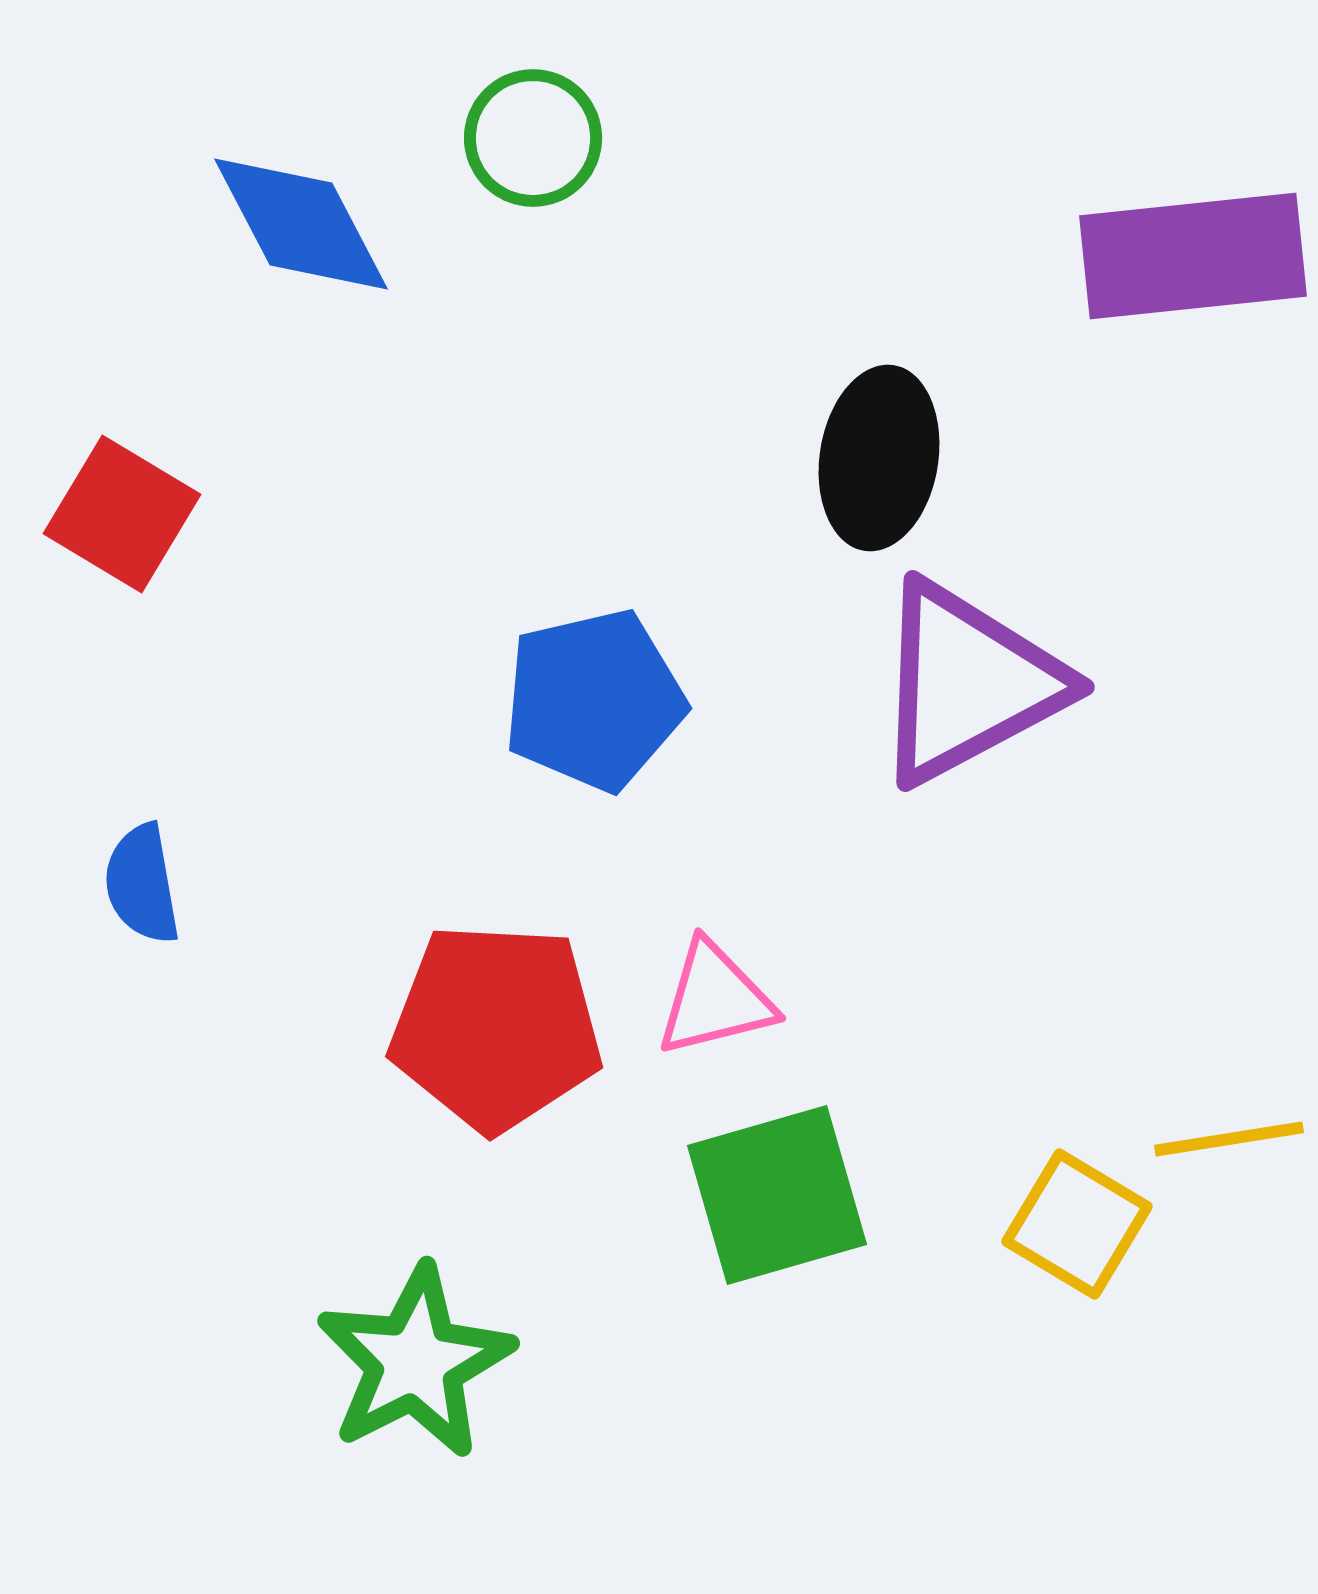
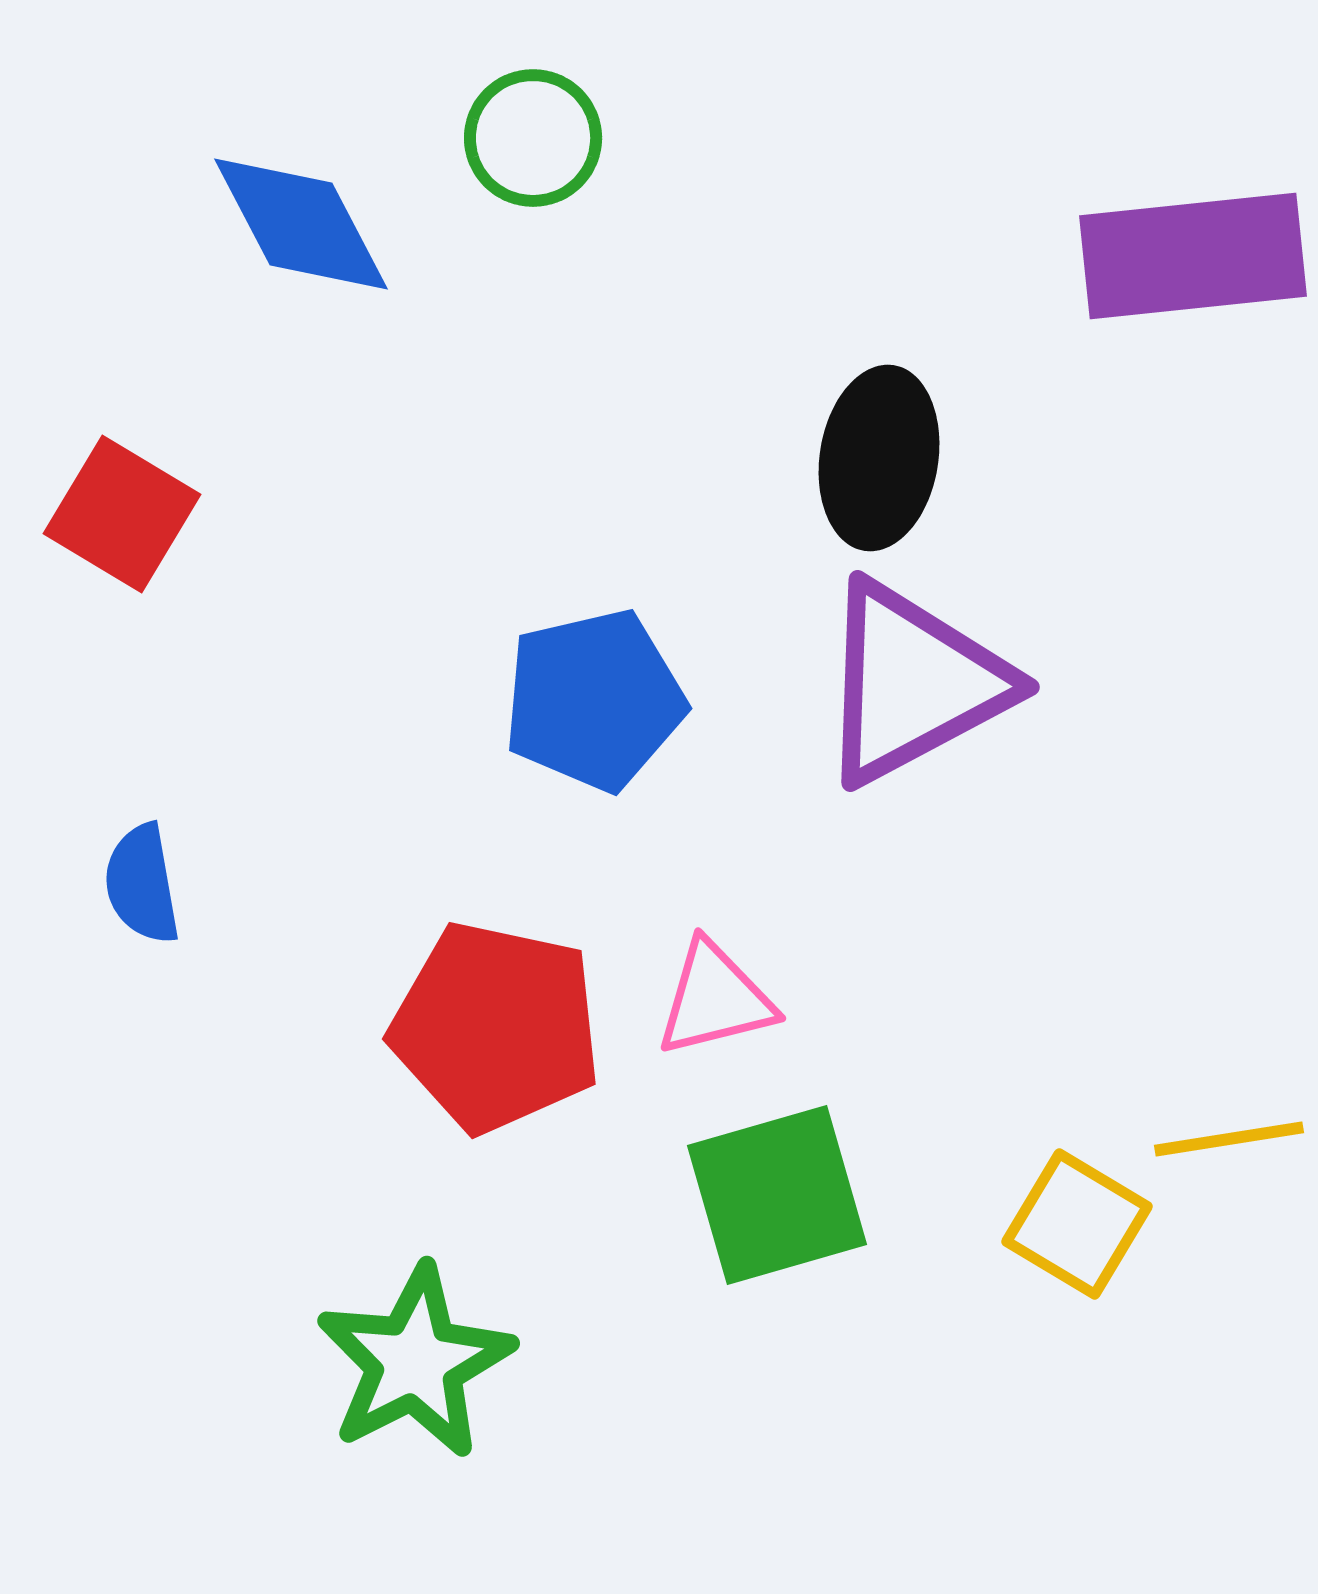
purple triangle: moved 55 px left
red pentagon: rotated 9 degrees clockwise
